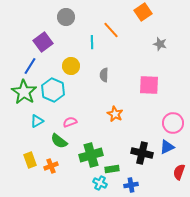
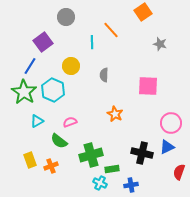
pink square: moved 1 px left, 1 px down
pink circle: moved 2 px left
